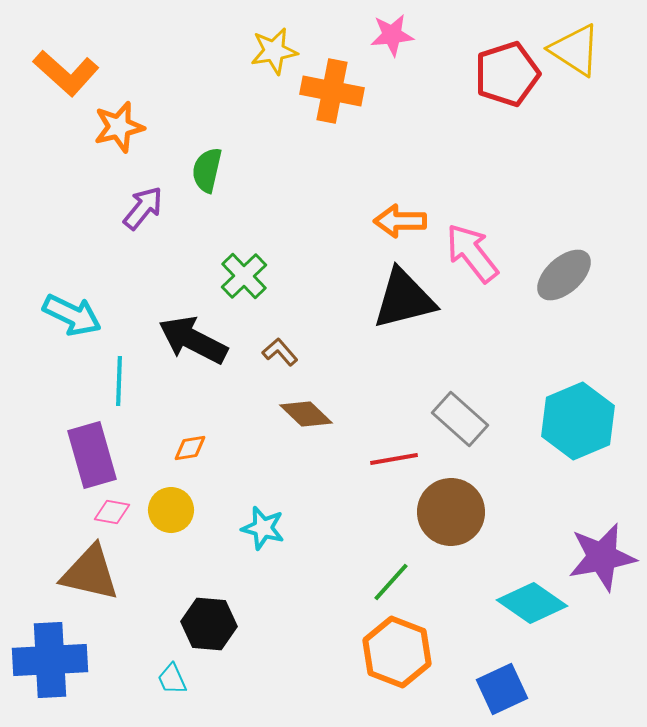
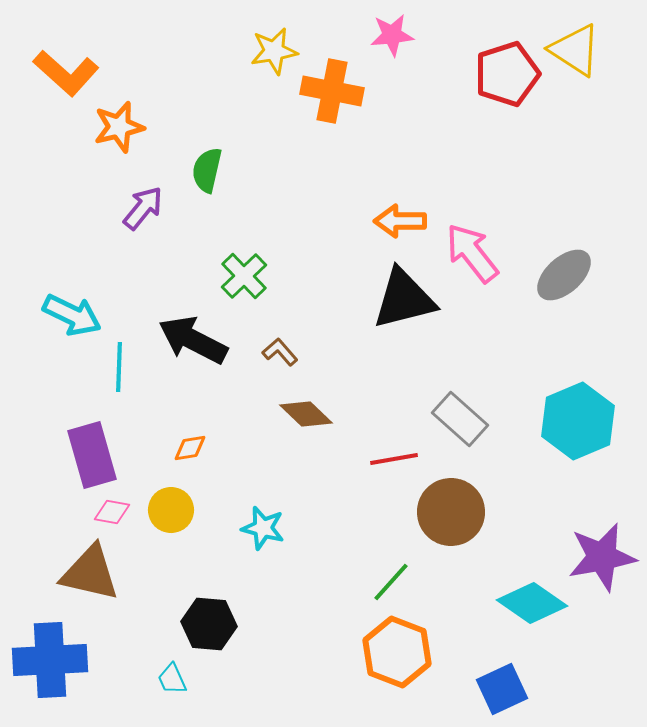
cyan line: moved 14 px up
